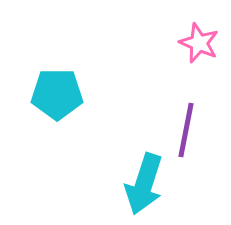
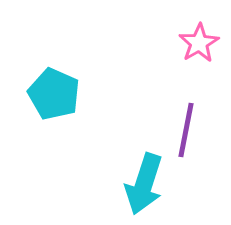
pink star: rotated 18 degrees clockwise
cyan pentagon: moved 3 px left; rotated 24 degrees clockwise
